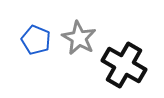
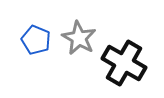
black cross: moved 2 px up
